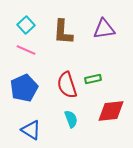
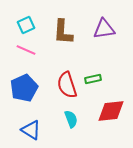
cyan square: rotated 18 degrees clockwise
